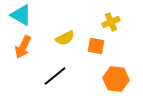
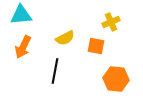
cyan triangle: rotated 35 degrees counterclockwise
black line: moved 5 px up; rotated 40 degrees counterclockwise
